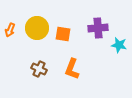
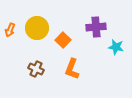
purple cross: moved 2 px left, 1 px up
orange square: moved 6 px down; rotated 35 degrees clockwise
cyan star: moved 3 px left, 2 px down
brown cross: moved 3 px left
